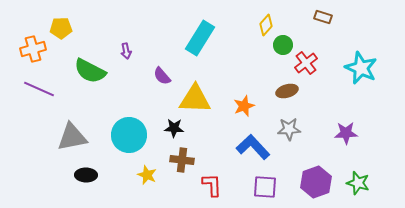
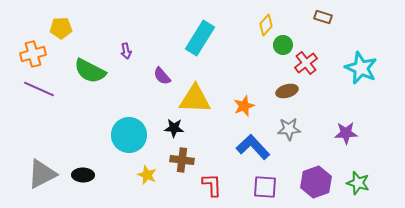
orange cross: moved 5 px down
gray triangle: moved 30 px left, 37 px down; rotated 16 degrees counterclockwise
black ellipse: moved 3 px left
